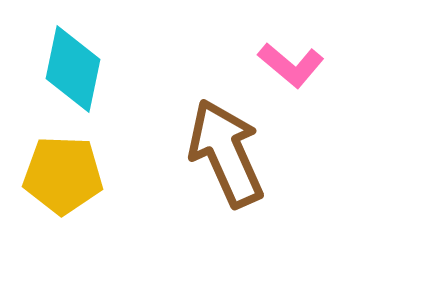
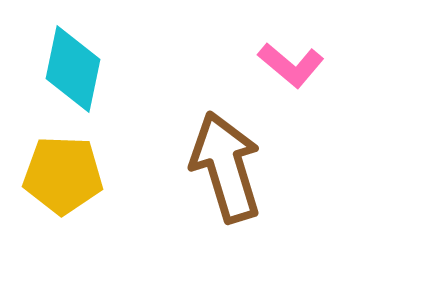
brown arrow: moved 14 px down; rotated 7 degrees clockwise
